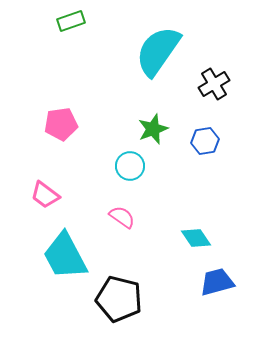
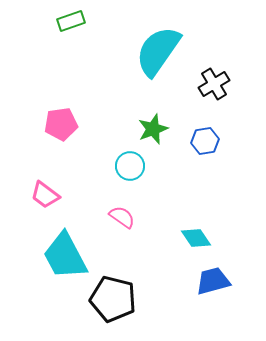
blue trapezoid: moved 4 px left, 1 px up
black pentagon: moved 6 px left
